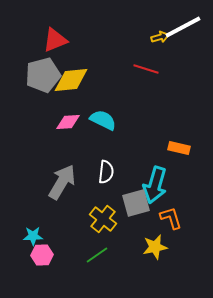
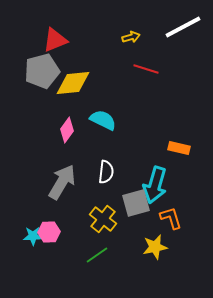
yellow arrow: moved 29 px left
gray pentagon: moved 1 px left, 4 px up
yellow diamond: moved 2 px right, 3 px down
pink diamond: moved 1 px left, 8 px down; rotated 50 degrees counterclockwise
pink hexagon: moved 7 px right, 23 px up
